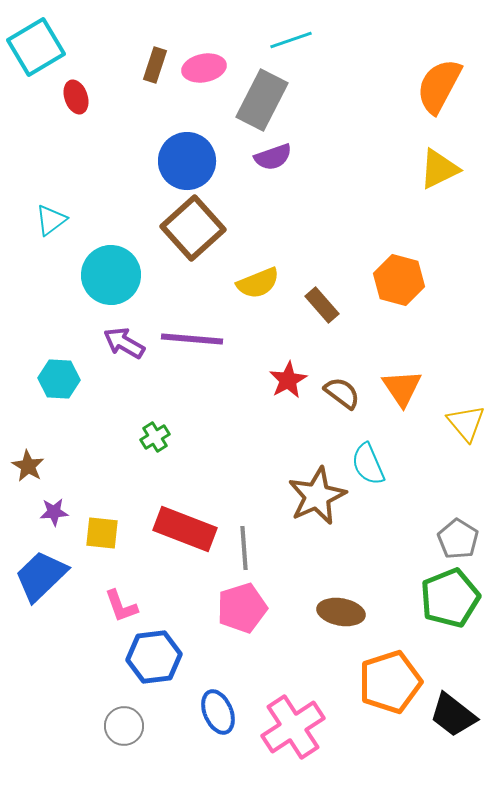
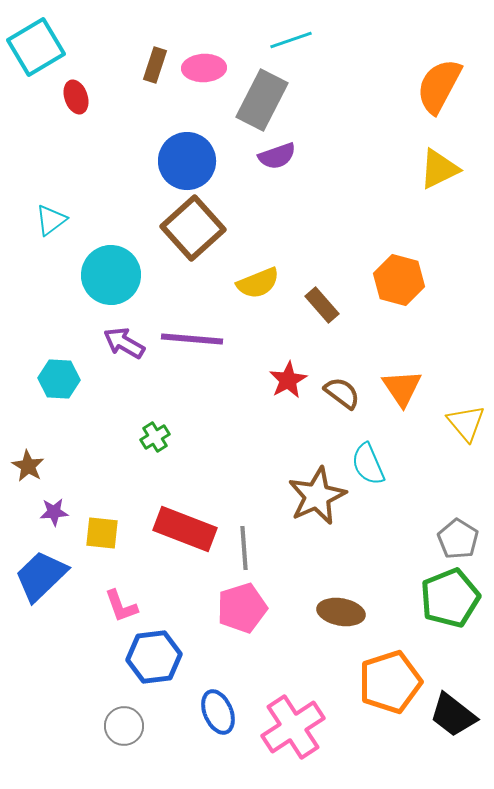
pink ellipse at (204, 68): rotated 9 degrees clockwise
purple semicircle at (273, 157): moved 4 px right, 1 px up
